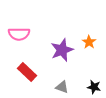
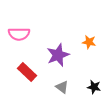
orange star: rotated 24 degrees counterclockwise
purple star: moved 4 px left, 5 px down
gray triangle: rotated 16 degrees clockwise
